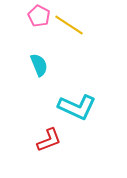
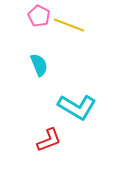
yellow line: rotated 12 degrees counterclockwise
cyan L-shape: rotated 6 degrees clockwise
